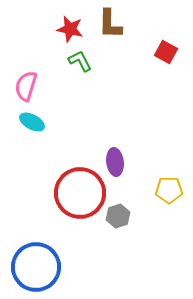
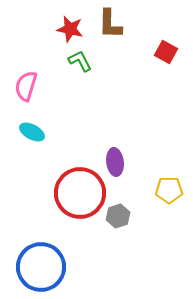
cyan ellipse: moved 10 px down
blue circle: moved 5 px right
